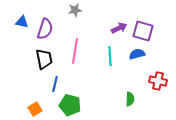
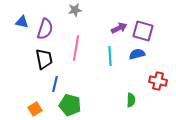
pink line: moved 1 px right, 3 px up
green semicircle: moved 1 px right, 1 px down
